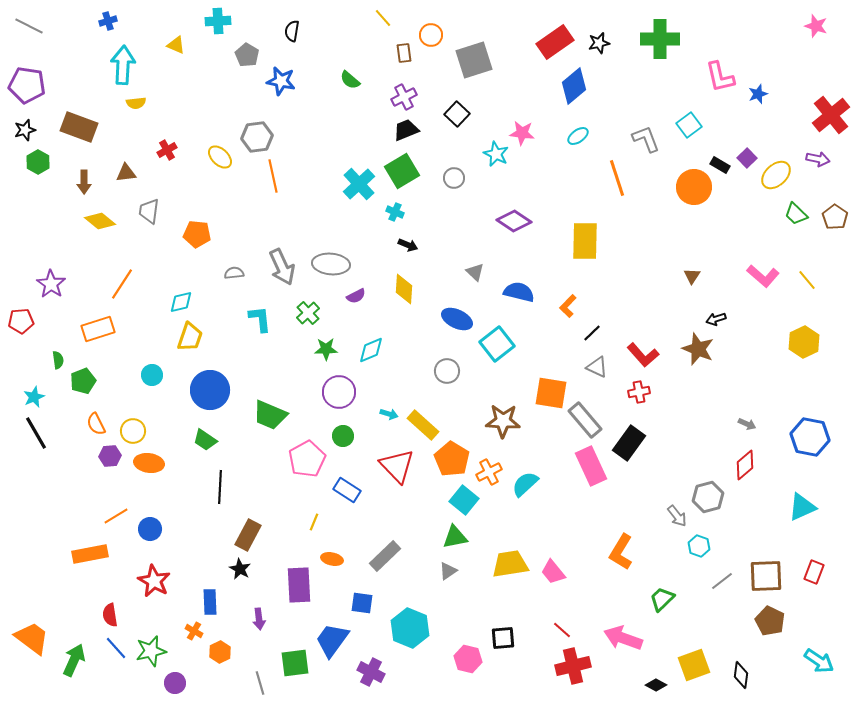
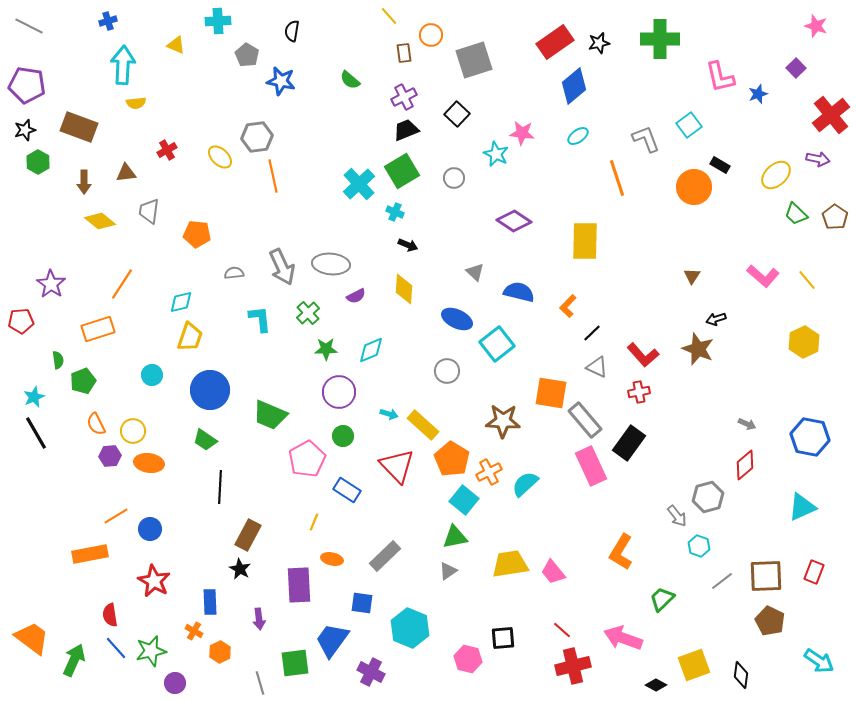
yellow line at (383, 18): moved 6 px right, 2 px up
purple square at (747, 158): moved 49 px right, 90 px up
